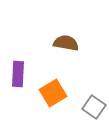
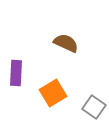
brown semicircle: rotated 15 degrees clockwise
purple rectangle: moved 2 px left, 1 px up
